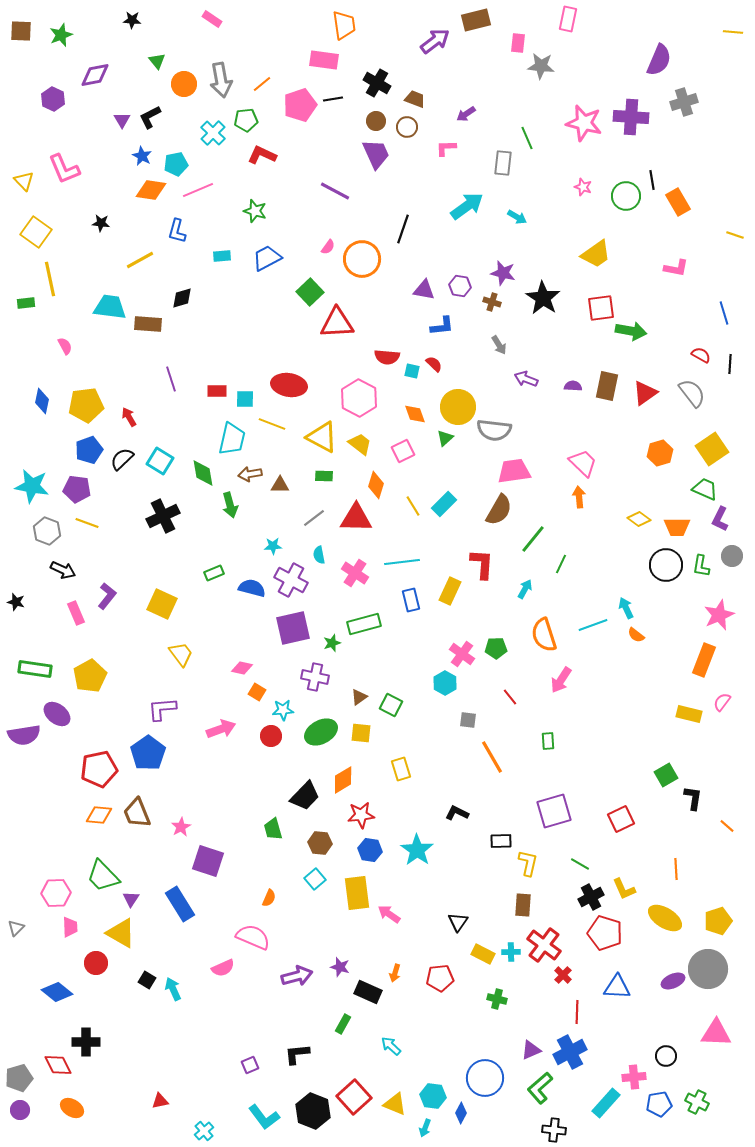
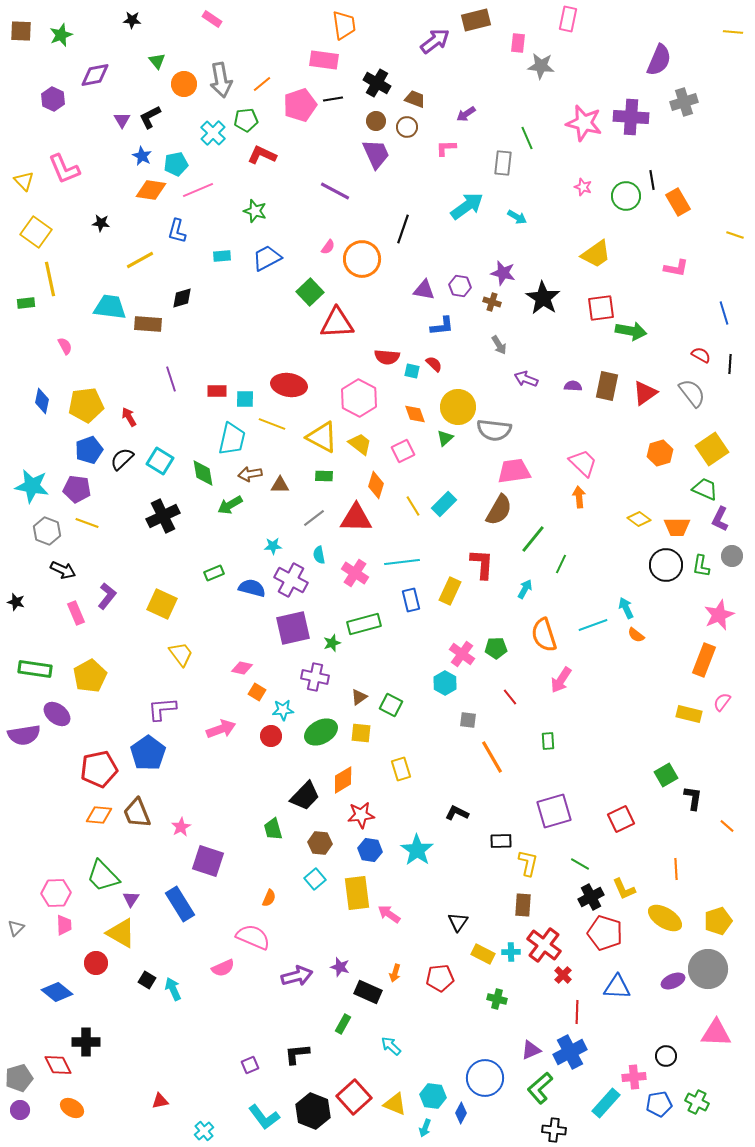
green arrow at (230, 505): rotated 75 degrees clockwise
pink trapezoid at (70, 927): moved 6 px left, 2 px up
